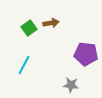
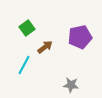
brown arrow: moved 6 px left, 24 px down; rotated 28 degrees counterclockwise
green square: moved 2 px left
purple pentagon: moved 6 px left, 17 px up; rotated 20 degrees counterclockwise
